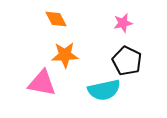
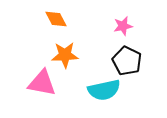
pink star: moved 3 px down
